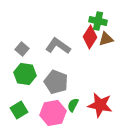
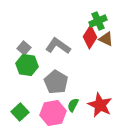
green cross: rotated 36 degrees counterclockwise
brown triangle: rotated 42 degrees clockwise
gray square: moved 2 px right, 1 px up
green hexagon: moved 2 px right, 9 px up
gray pentagon: rotated 10 degrees clockwise
red star: rotated 15 degrees clockwise
green square: moved 1 px right, 2 px down; rotated 12 degrees counterclockwise
